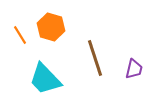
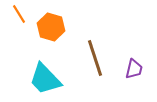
orange line: moved 1 px left, 21 px up
